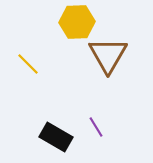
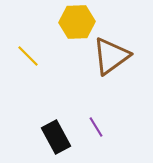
brown triangle: moved 3 px right, 1 px down; rotated 24 degrees clockwise
yellow line: moved 8 px up
black rectangle: rotated 32 degrees clockwise
